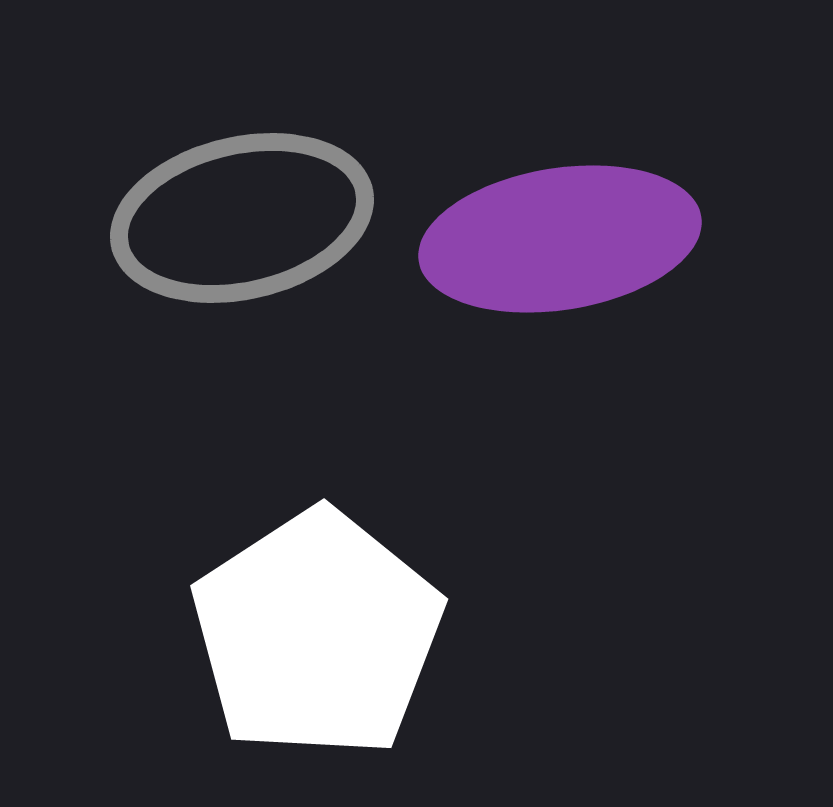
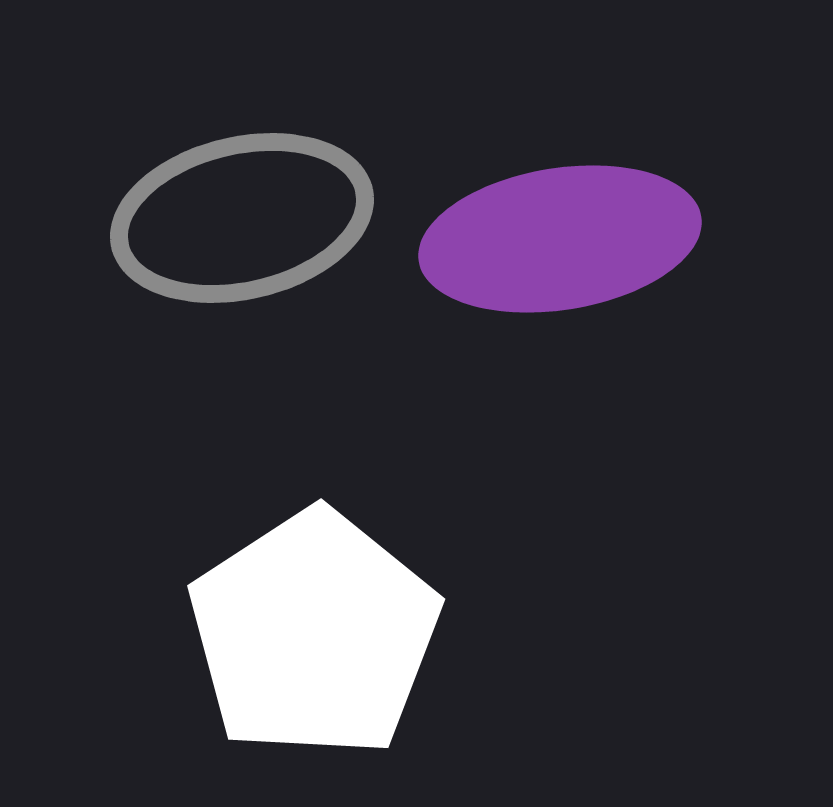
white pentagon: moved 3 px left
